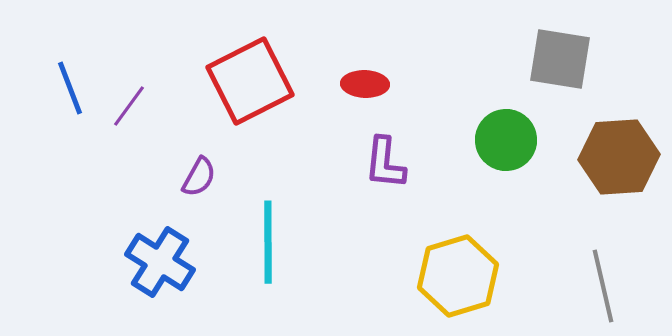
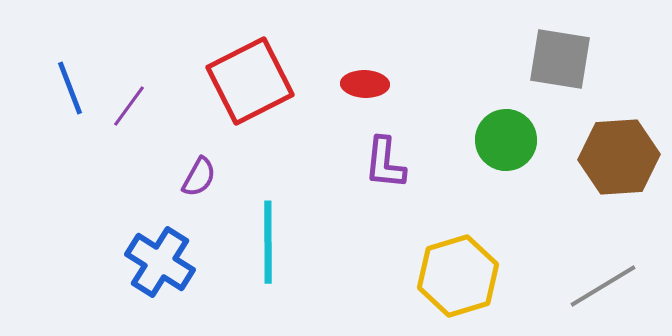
gray line: rotated 72 degrees clockwise
